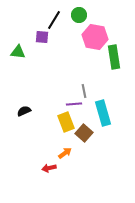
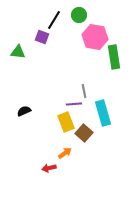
purple square: rotated 16 degrees clockwise
